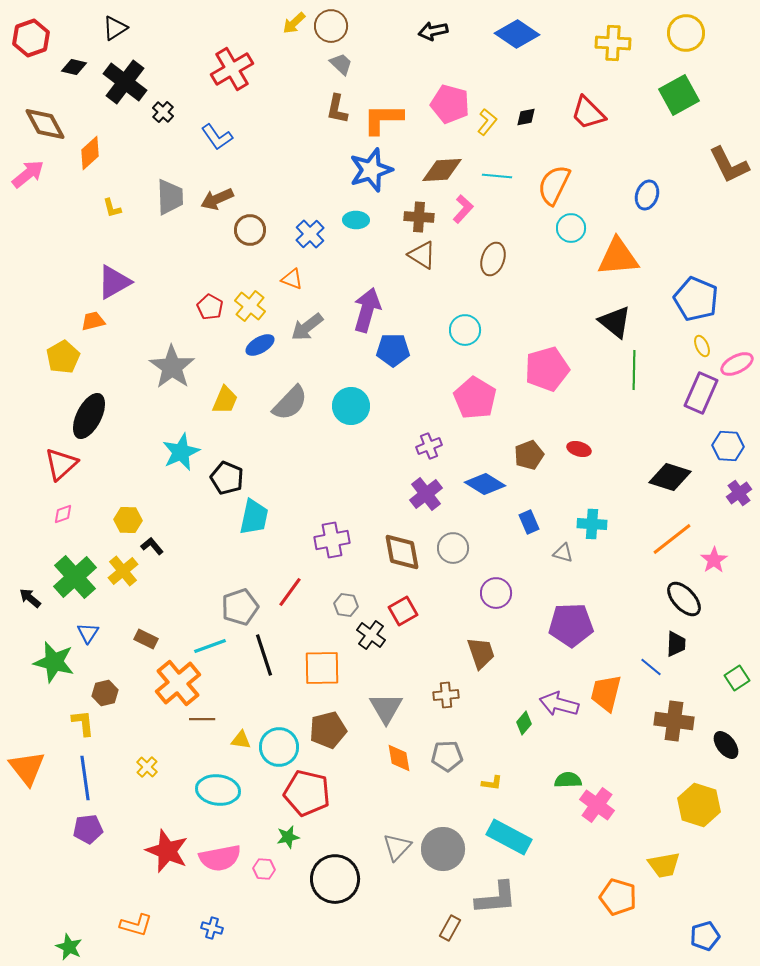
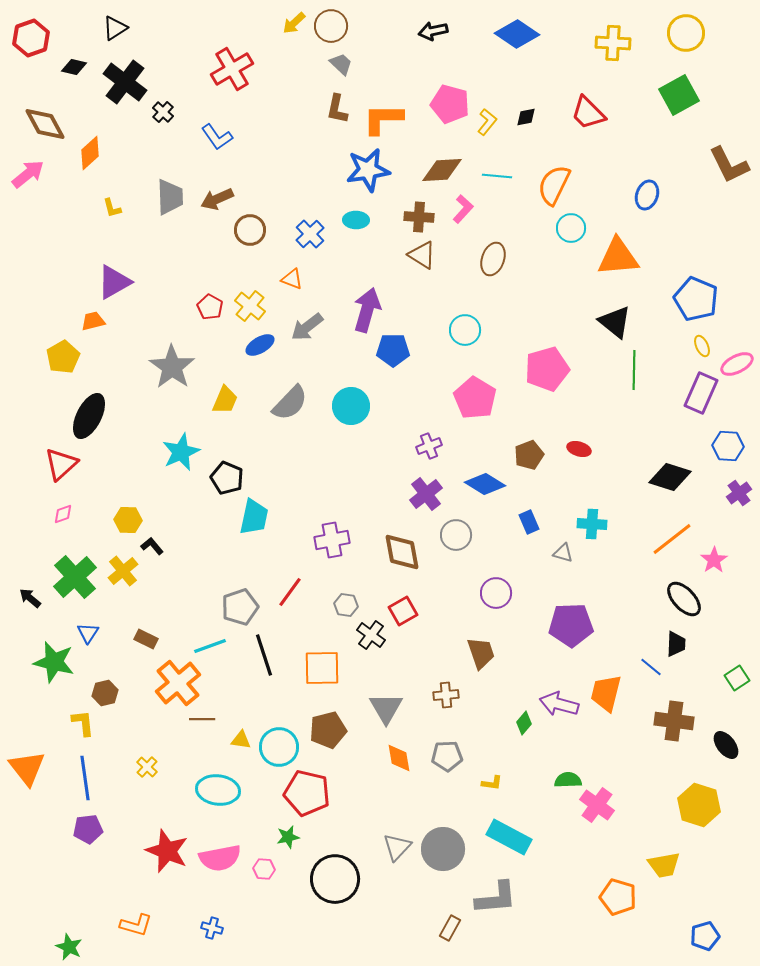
blue star at (371, 170): moved 3 px left; rotated 9 degrees clockwise
gray circle at (453, 548): moved 3 px right, 13 px up
